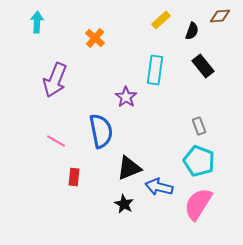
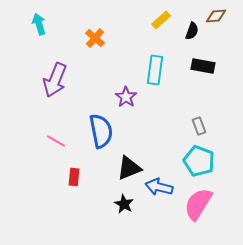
brown diamond: moved 4 px left
cyan arrow: moved 2 px right, 2 px down; rotated 20 degrees counterclockwise
black rectangle: rotated 40 degrees counterclockwise
